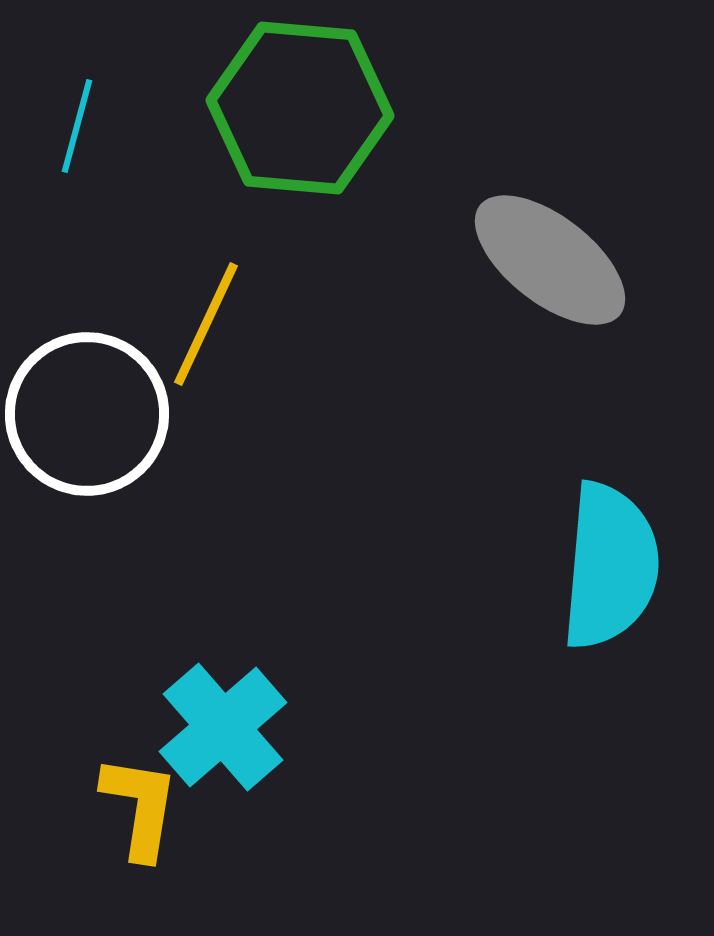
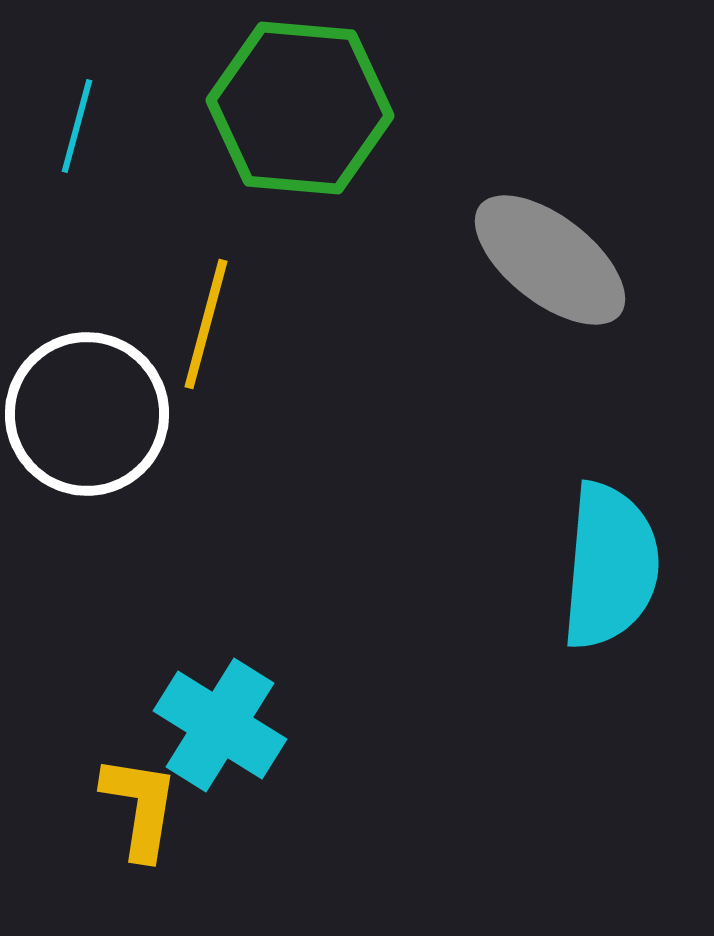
yellow line: rotated 10 degrees counterclockwise
cyan cross: moved 3 px left, 2 px up; rotated 17 degrees counterclockwise
